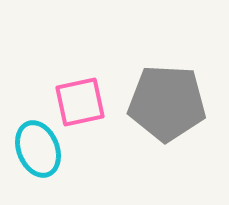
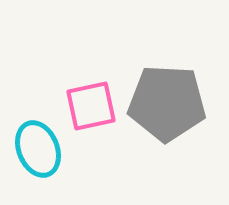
pink square: moved 11 px right, 4 px down
